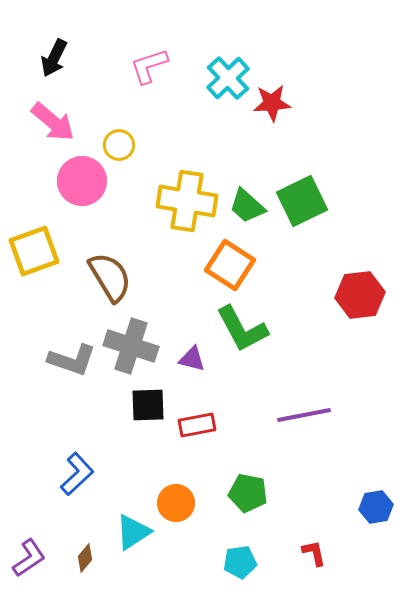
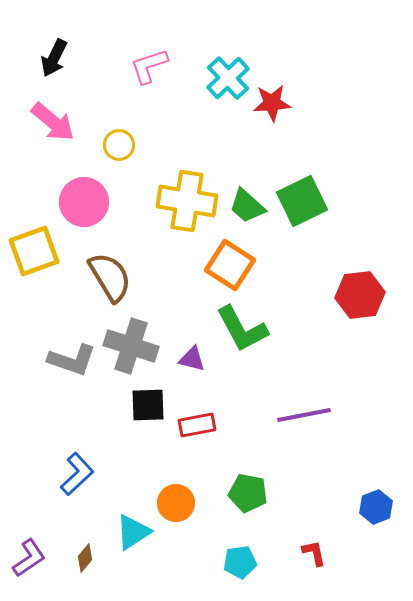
pink circle: moved 2 px right, 21 px down
blue hexagon: rotated 12 degrees counterclockwise
